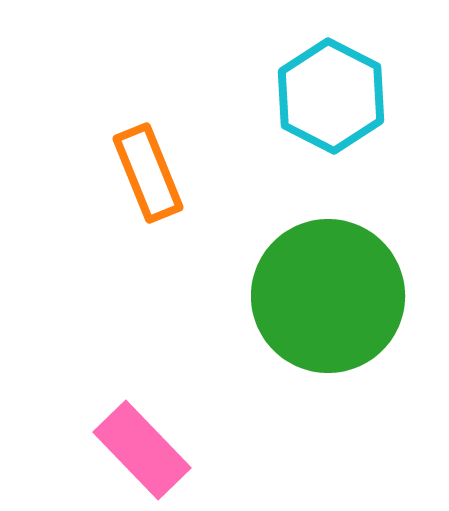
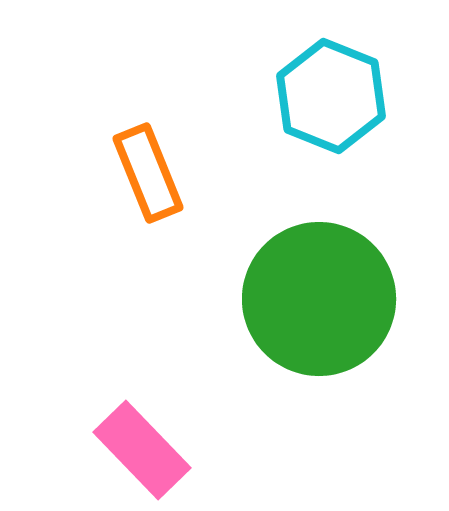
cyan hexagon: rotated 5 degrees counterclockwise
green circle: moved 9 px left, 3 px down
